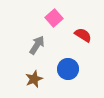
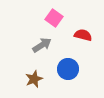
pink square: rotated 12 degrees counterclockwise
red semicircle: rotated 18 degrees counterclockwise
gray arrow: moved 5 px right; rotated 24 degrees clockwise
